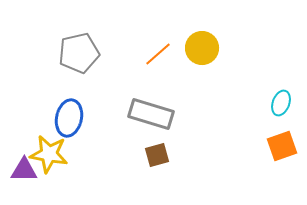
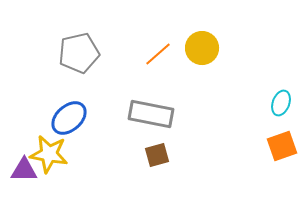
gray rectangle: rotated 6 degrees counterclockwise
blue ellipse: rotated 36 degrees clockwise
